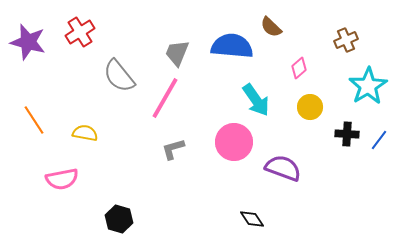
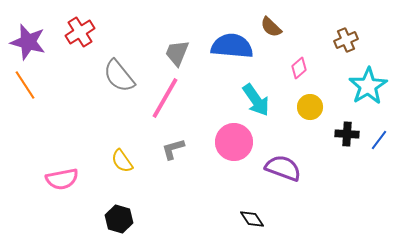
orange line: moved 9 px left, 35 px up
yellow semicircle: moved 37 px right, 28 px down; rotated 135 degrees counterclockwise
